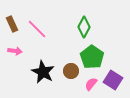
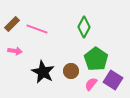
brown rectangle: rotated 70 degrees clockwise
pink line: rotated 25 degrees counterclockwise
green pentagon: moved 4 px right, 2 px down
